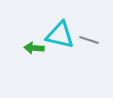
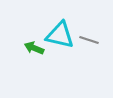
green arrow: rotated 18 degrees clockwise
